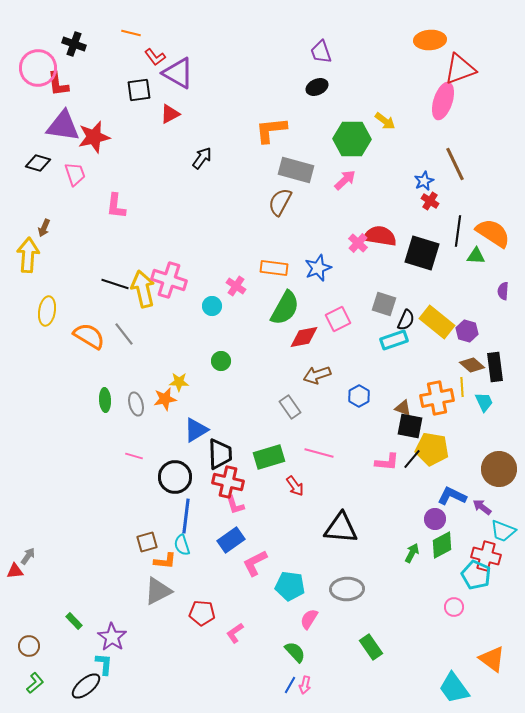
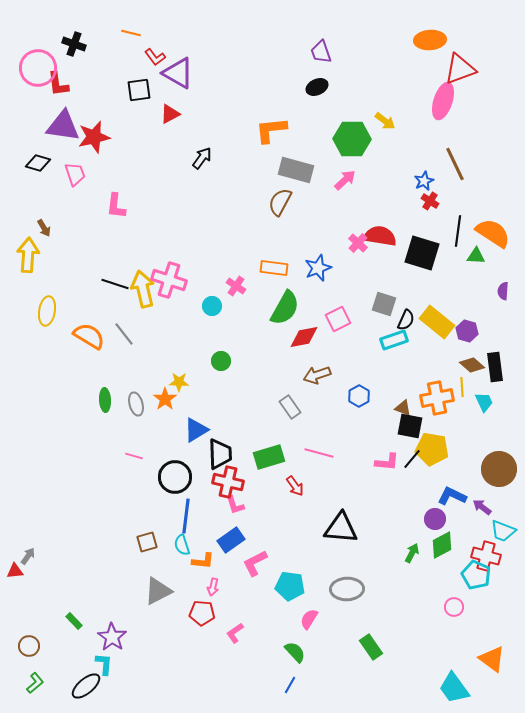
brown arrow at (44, 228): rotated 54 degrees counterclockwise
orange star at (165, 399): rotated 25 degrees counterclockwise
orange L-shape at (165, 561): moved 38 px right
pink arrow at (305, 685): moved 92 px left, 98 px up
